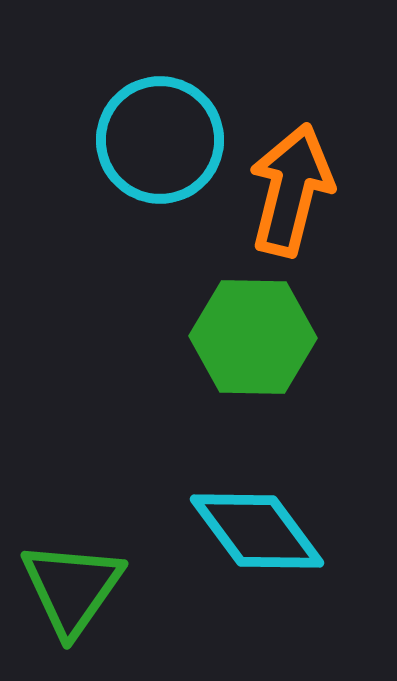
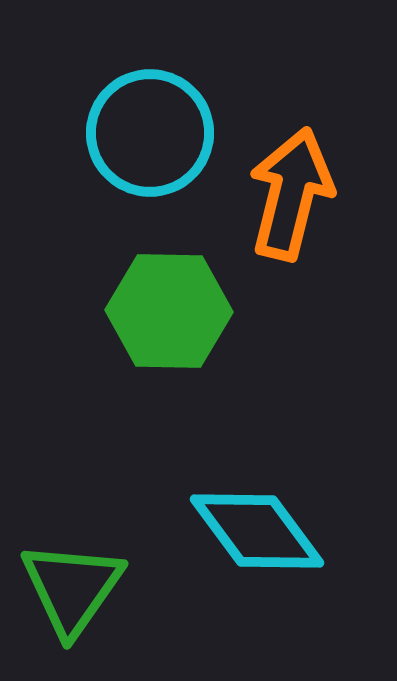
cyan circle: moved 10 px left, 7 px up
orange arrow: moved 4 px down
green hexagon: moved 84 px left, 26 px up
